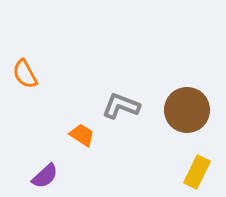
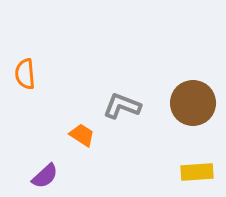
orange semicircle: rotated 24 degrees clockwise
gray L-shape: moved 1 px right
brown circle: moved 6 px right, 7 px up
yellow rectangle: rotated 60 degrees clockwise
